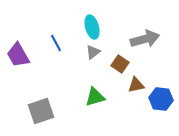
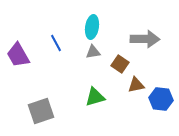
cyan ellipse: rotated 25 degrees clockwise
gray arrow: rotated 16 degrees clockwise
gray triangle: rotated 28 degrees clockwise
